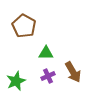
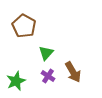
green triangle: rotated 49 degrees counterclockwise
purple cross: rotated 32 degrees counterclockwise
